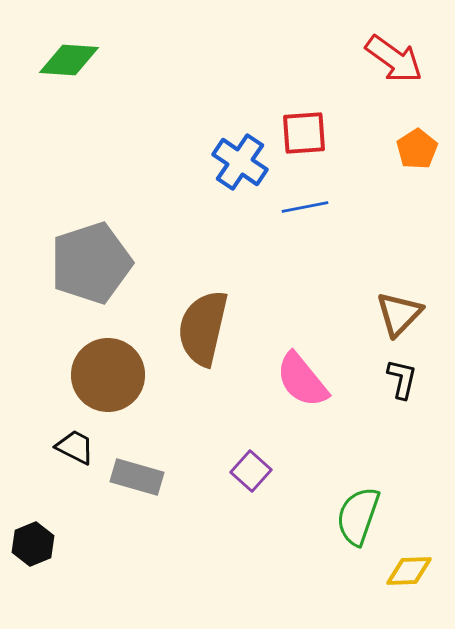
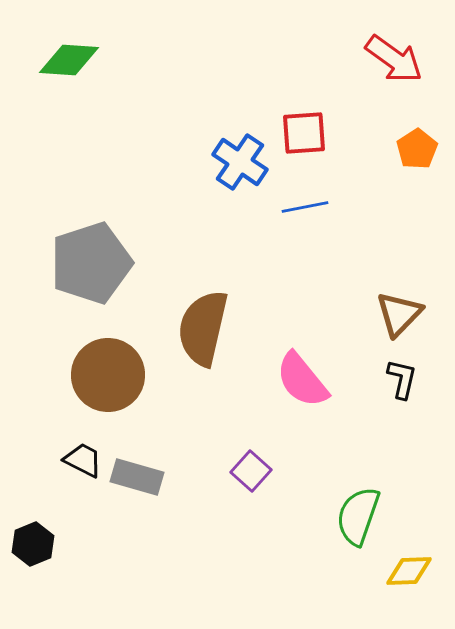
black trapezoid: moved 8 px right, 13 px down
